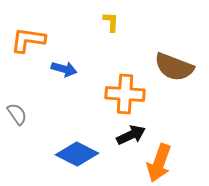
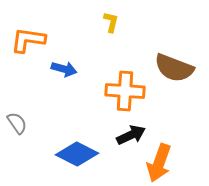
yellow L-shape: rotated 10 degrees clockwise
brown semicircle: moved 1 px down
orange cross: moved 3 px up
gray semicircle: moved 9 px down
